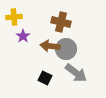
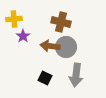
yellow cross: moved 2 px down
gray circle: moved 2 px up
gray arrow: moved 2 px down; rotated 60 degrees clockwise
